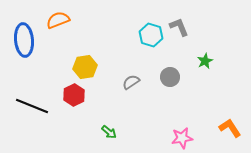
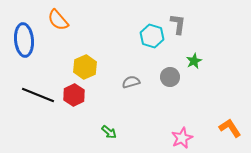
orange semicircle: rotated 110 degrees counterclockwise
gray L-shape: moved 1 px left, 3 px up; rotated 30 degrees clockwise
cyan hexagon: moved 1 px right, 1 px down
green star: moved 11 px left
yellow hexagon: rotated 15 degrees counterclockwise
gray semicircle: rotated 18 degrees clockwise
black line: moved 6 px right, 11 px up
pink star: rotated 15 degrees counterclockwise
